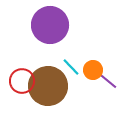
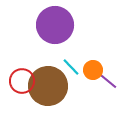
purple circle: moved 5 px right
